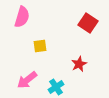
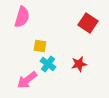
yellow square: rotated 16 degrees clockwise
red star: rotated 14 degrees clockwise
cyan cross: moved 8 px left, 23 px up; rotated 21 degrees counterclockwise
